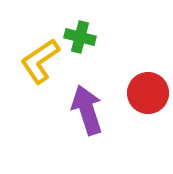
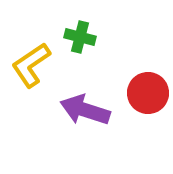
yellow L-shape: moved 9 px left, 4 px down
purple arrow: moved 2 px left; rotated 54 degrees counterclockwise
